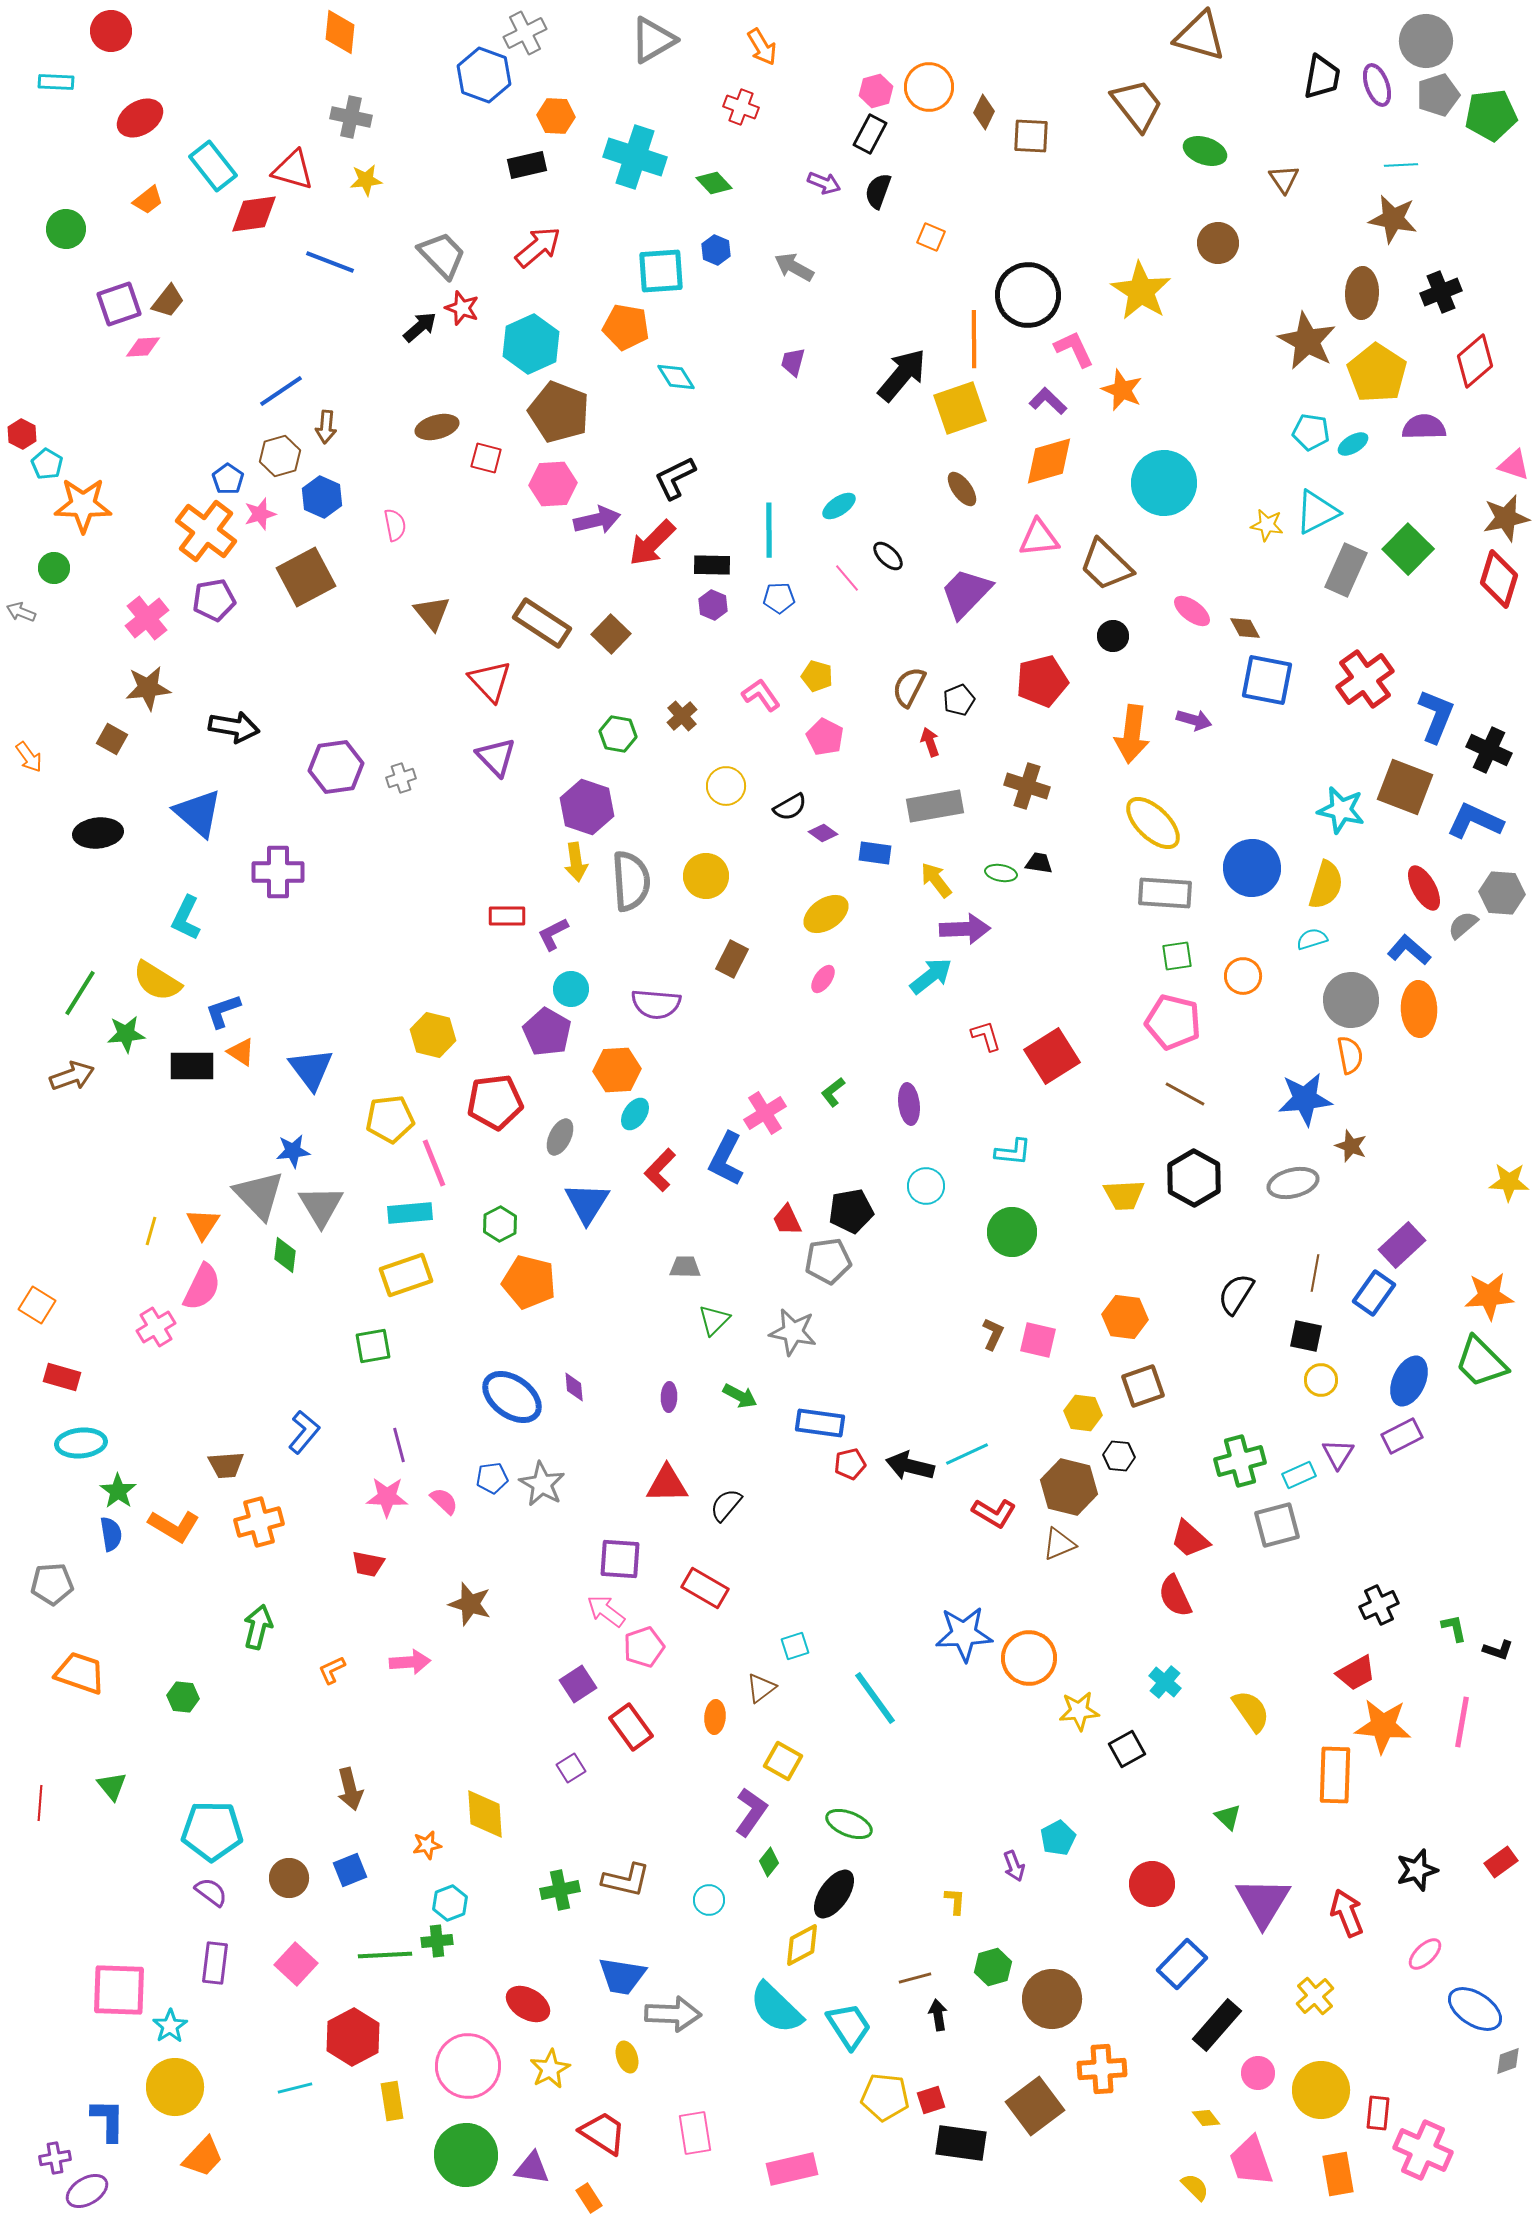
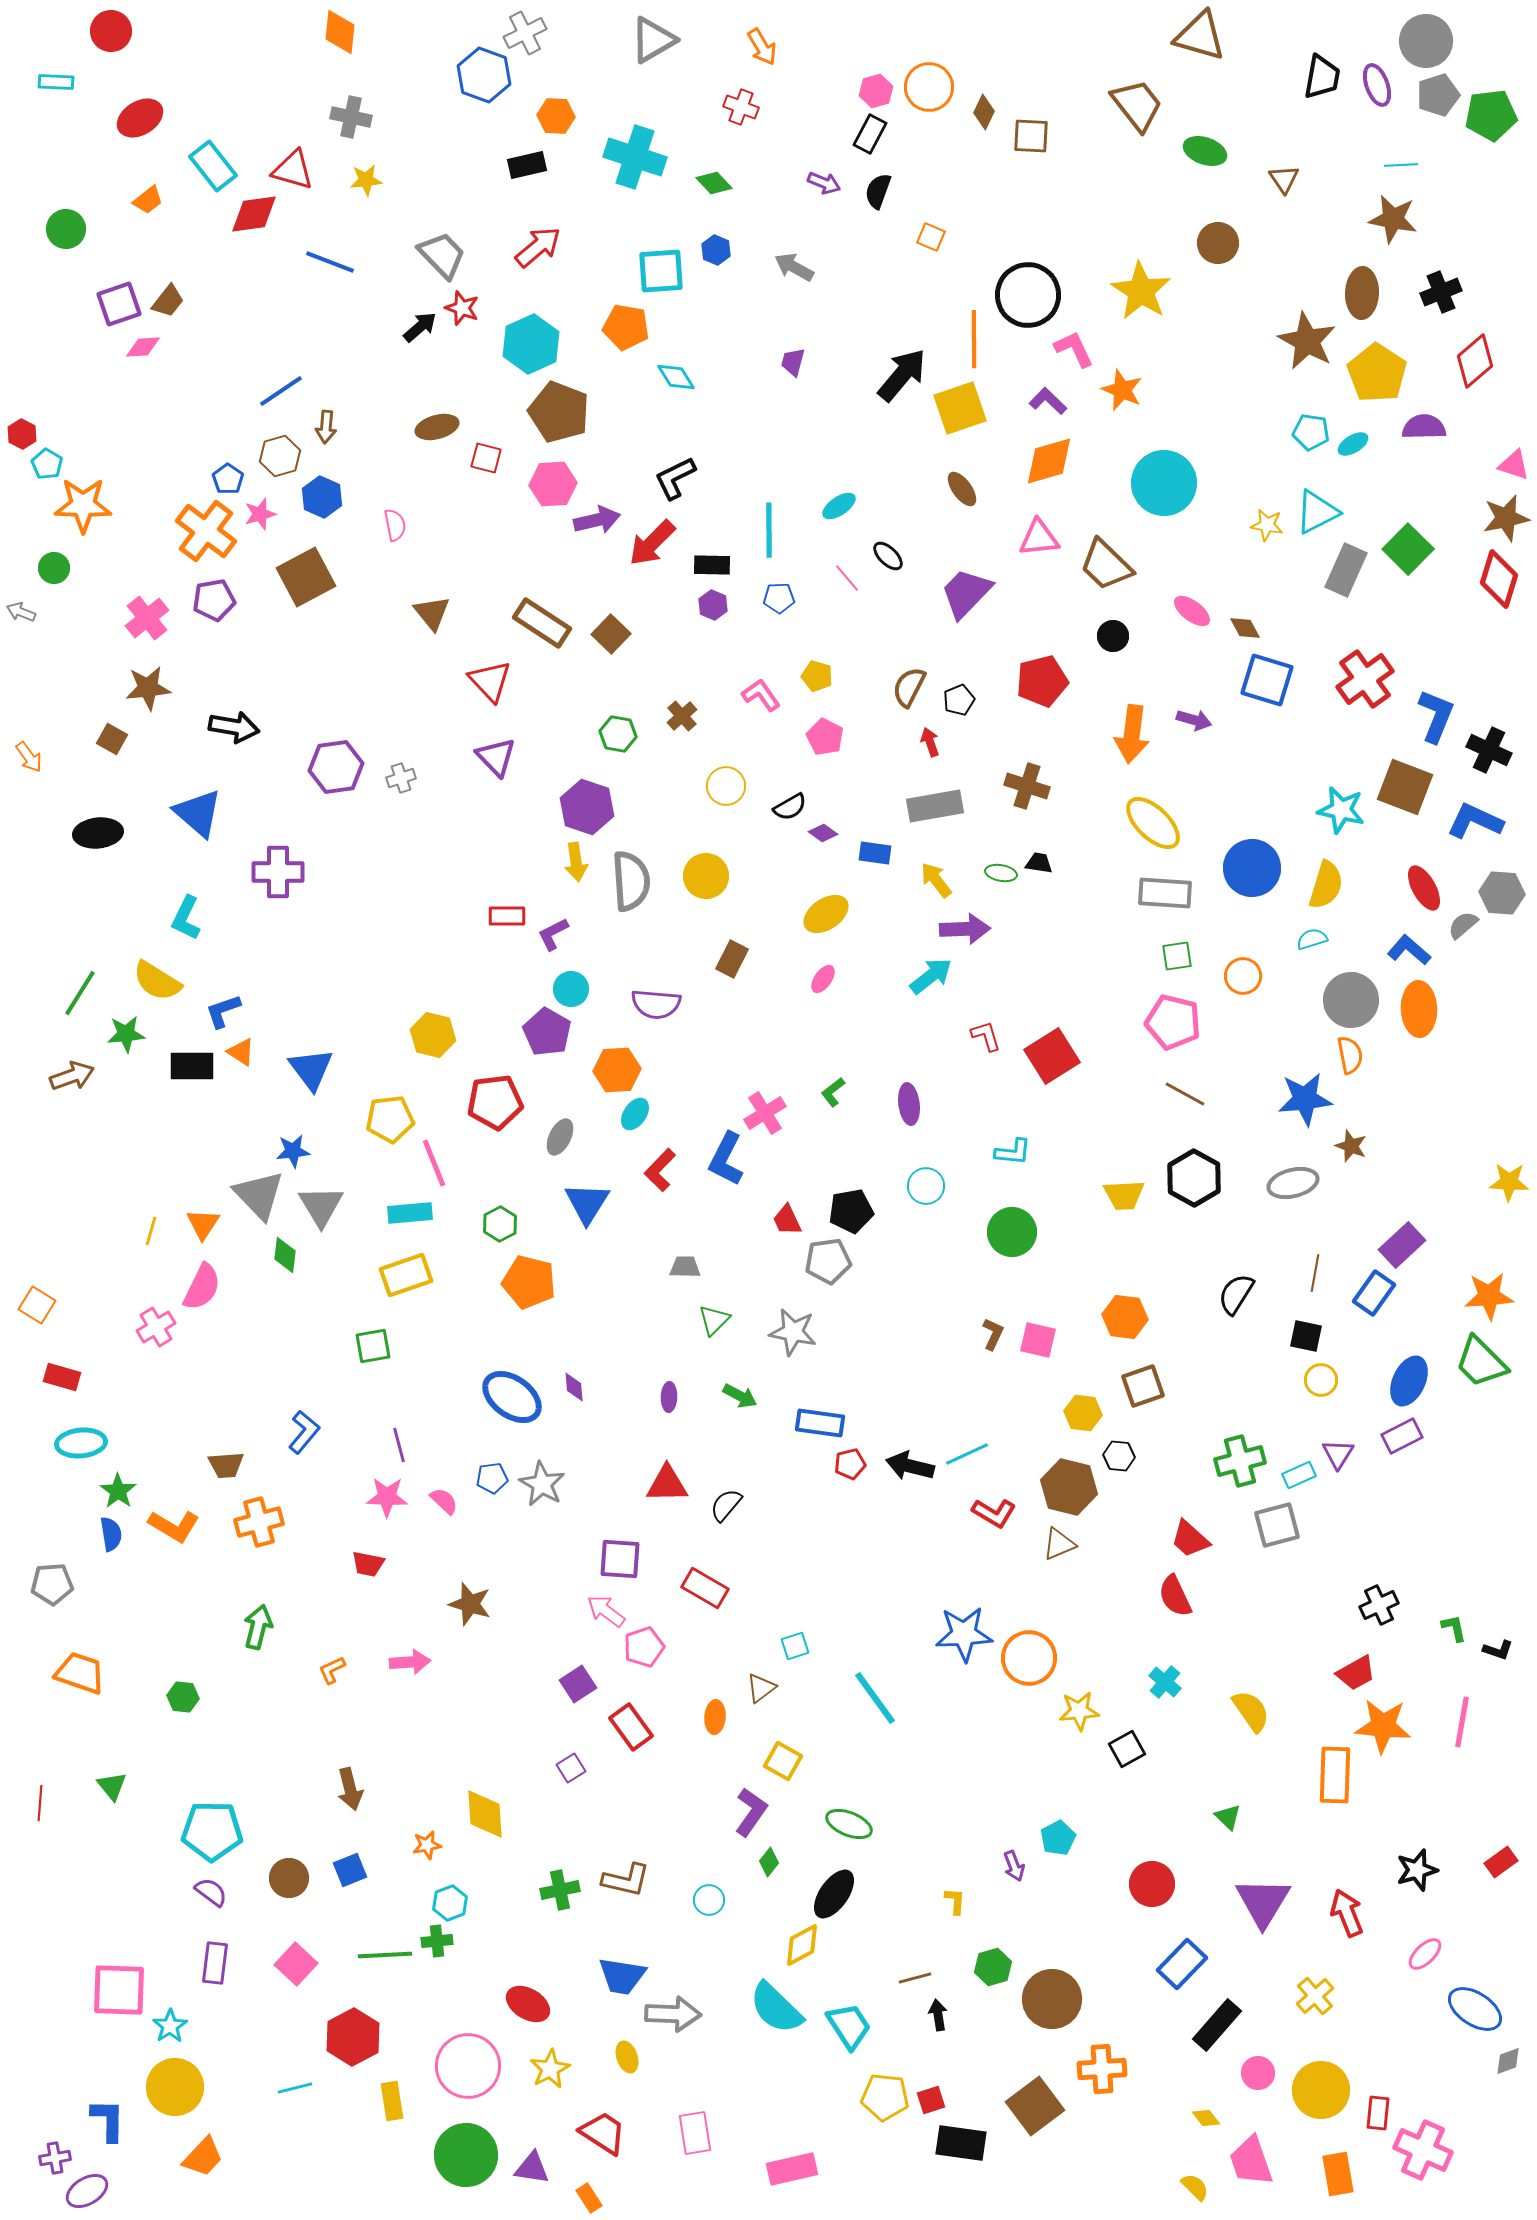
blue square at (1267, 680): rotated 6 degrees clockwise
